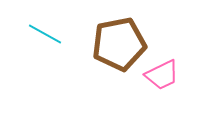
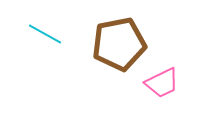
pink trapezoid: moved 8 px down
